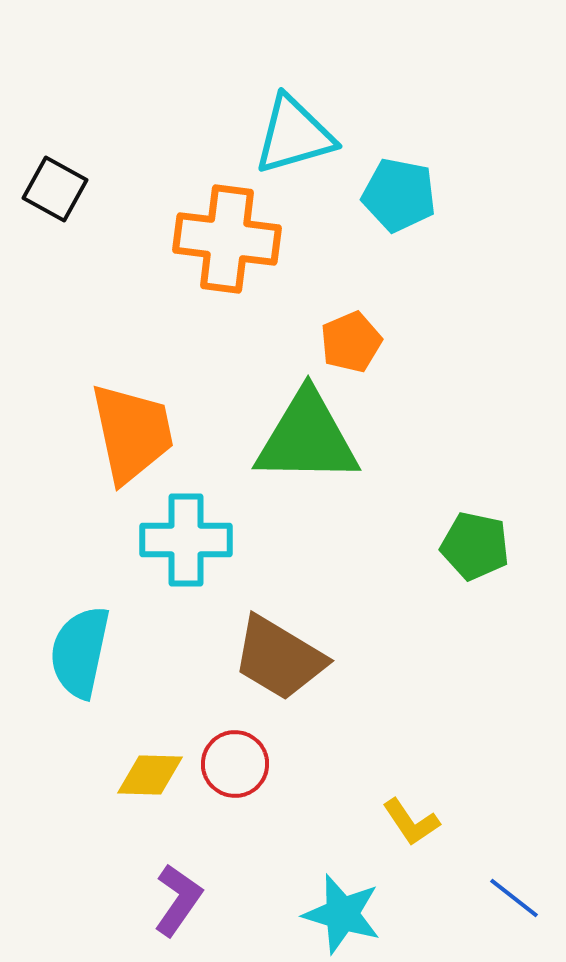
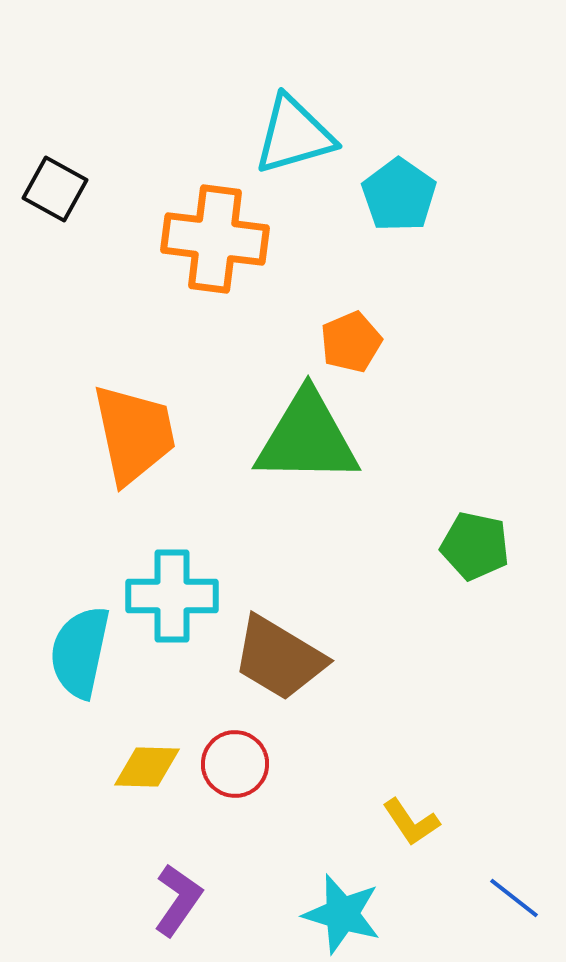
cyan pentagon: rotated 24 degrees clockwise
orange cross: moved 12 px left
orange trapezoid: moved 2 px right, 1 px down
cyan cross: moved 14 px left, 56 px down
yellow diamond: moved 3 px left, 8 px up
